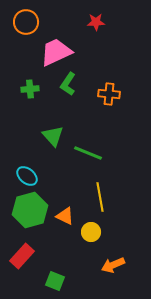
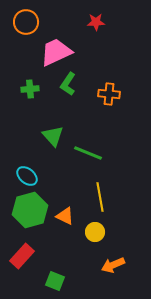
yellow circle: moved 4 px right
